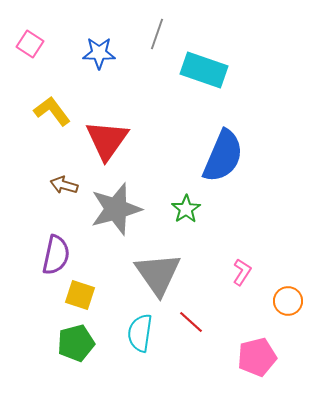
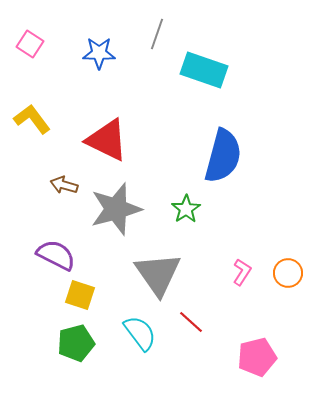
yellow L-shape: moved 20 px left, 8 px down
red triangle: rotated 39 degrees counterclockwise
blue semicircle: rotated 8 degrees counterclockwise
purple semicircle: rotated 75 degrees counterclockwise
orange circle: moved 28 px up
cyan semicircle: rotated 135 degrees clockwise
